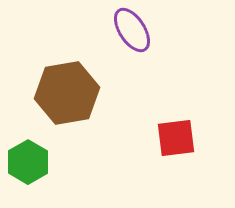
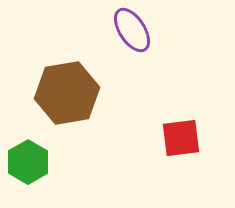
red square: moved 5 px right
